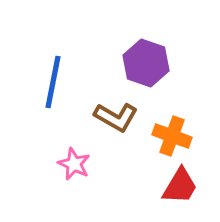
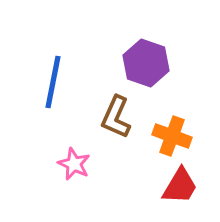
brown L-shape: rotated 84 degrees clockwise
